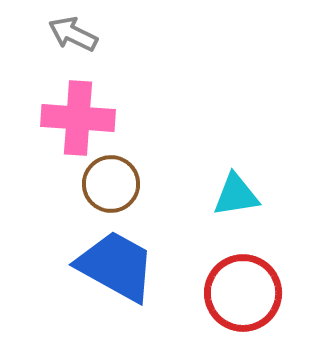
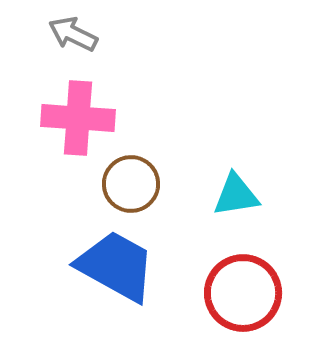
brown circle: moved 20 px right
